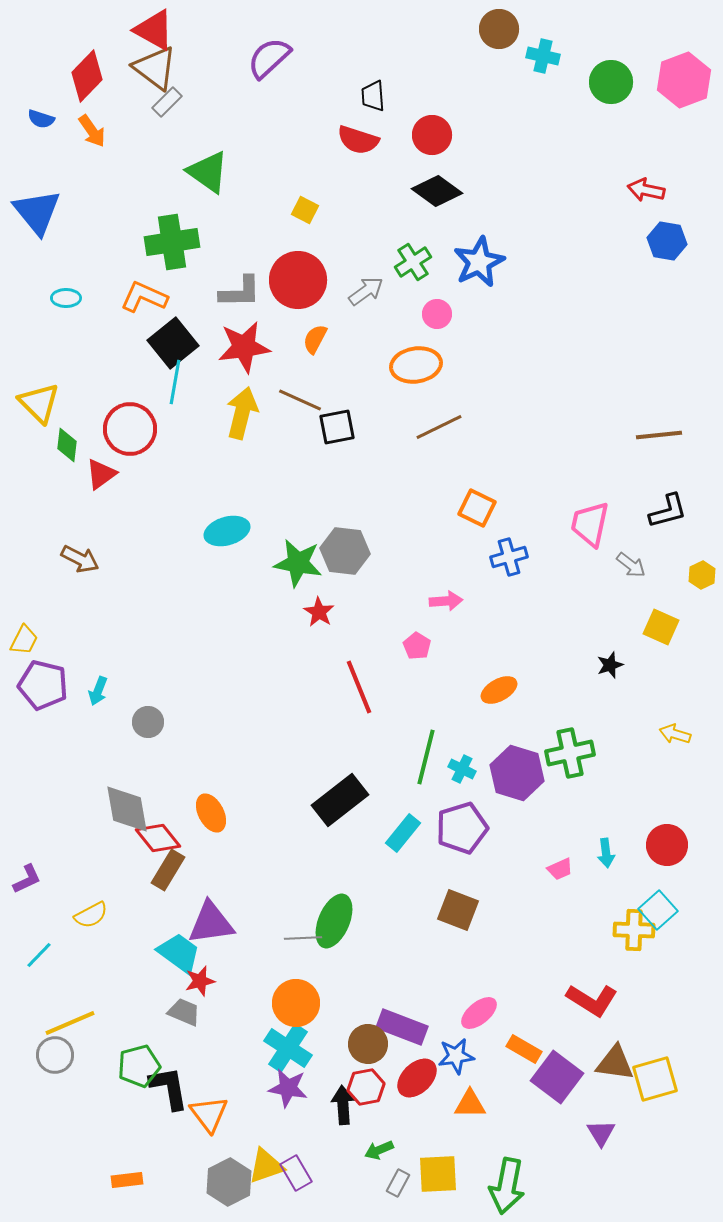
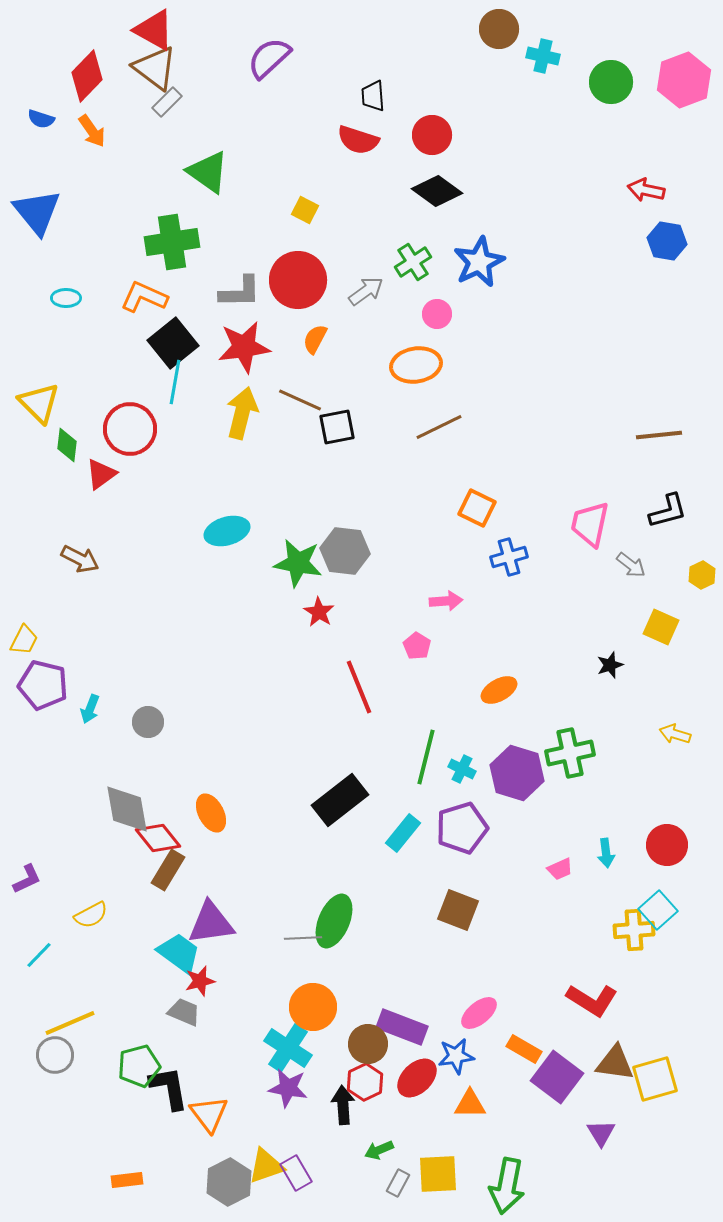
cyan arrow at (98, 691): moved 8 px left, 18 px down
yellow cross at (634, 930): rotated 6 degrees counterclockwise
orange circle at (296, 1003): moved 17 px right, 4 px down
red hexagon at (366, 1087): moved 1 px left, 5 px up; rotated 15 degrees counterclockwise
